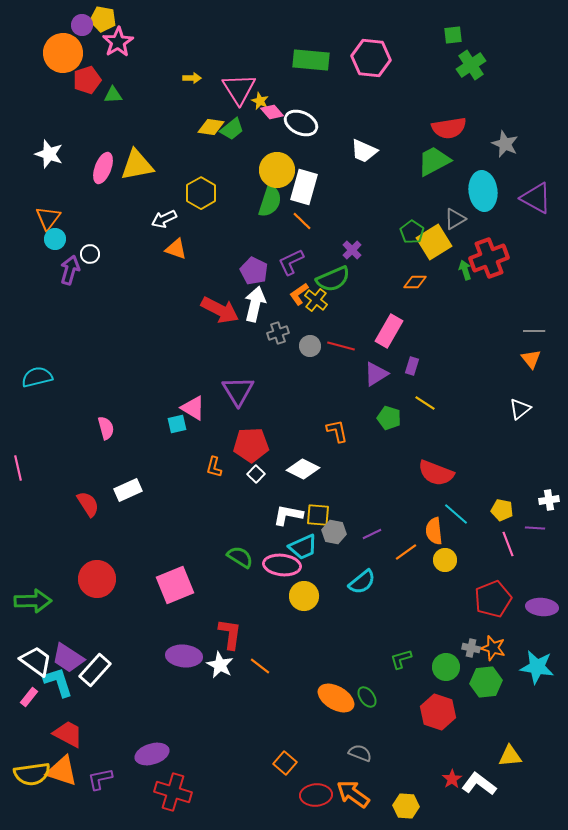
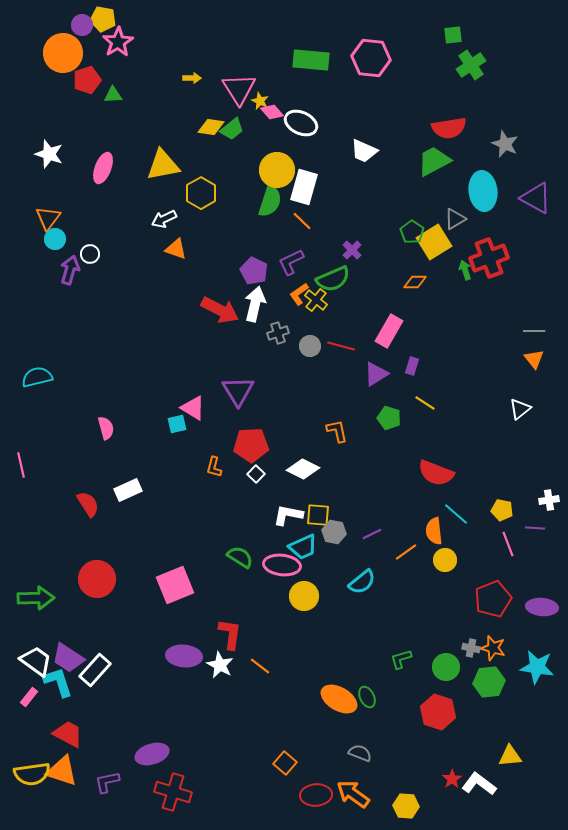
yellow triangle at (137, 165): moved 26 px right
orange triangle at (531, 359): moved 3 px right
pink line at (18, 468): moved 3 px right, 3 px up
green arrow at (33, 601): moved 3 px right, 3 px up
green hexagon at (486, 682): moved 3 px right
green ellipse at (367, 697): rotated 10 degrees clockwise
orange ellipse at (336, 698): moved 3 px right, 1 px down
purple L-shape at (100, 779): moved 7 px right, 3 px down
